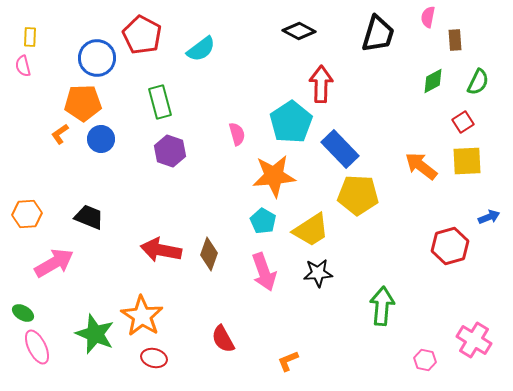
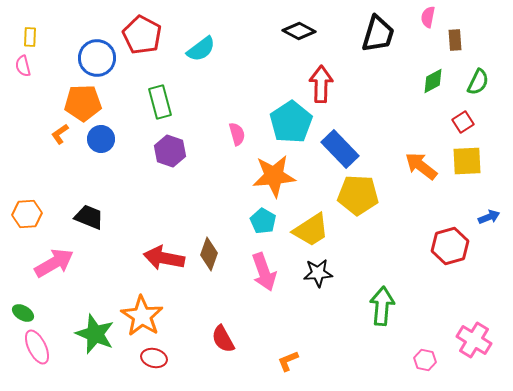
red arrow at (161, 250): moved 3 px right, 8 px down
